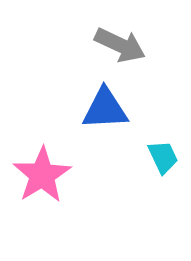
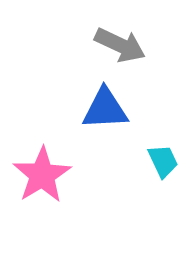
cyan trapezoid: moved 4 px down
